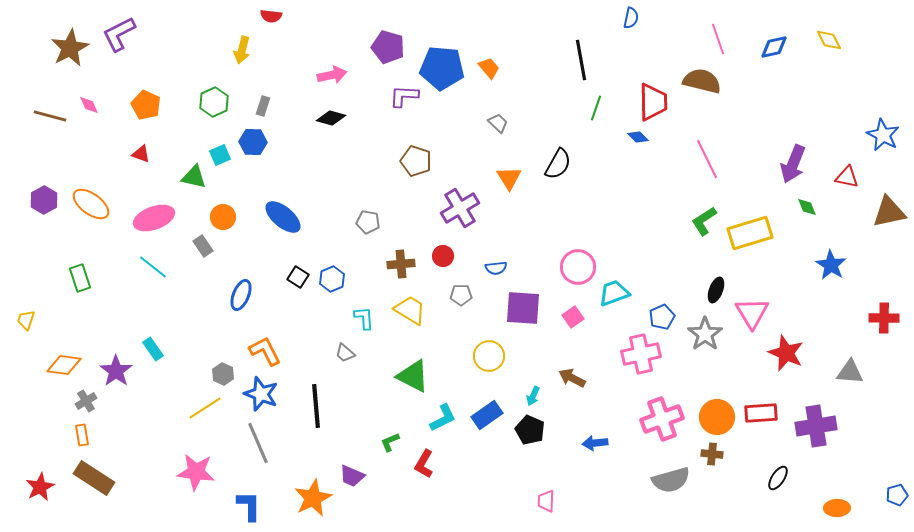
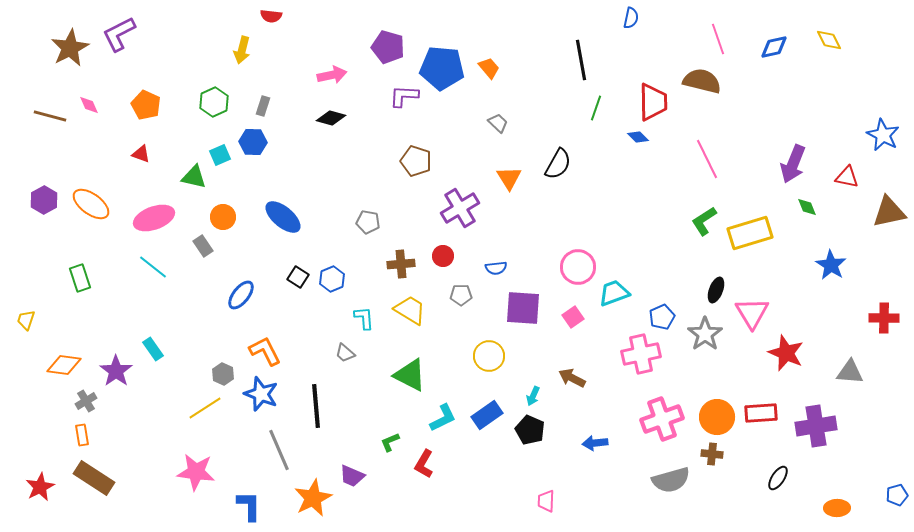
blue ellipse at (241, 295): rotated 16 degrees clockwise
green triangle at (413, 376): moved 3 px left, 1 px up
gray line at (258, 443): moved 21 px right, 7 px down
